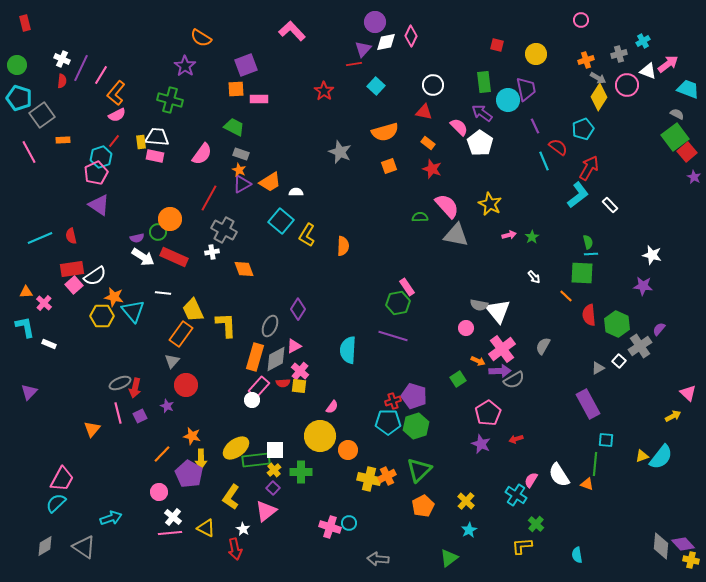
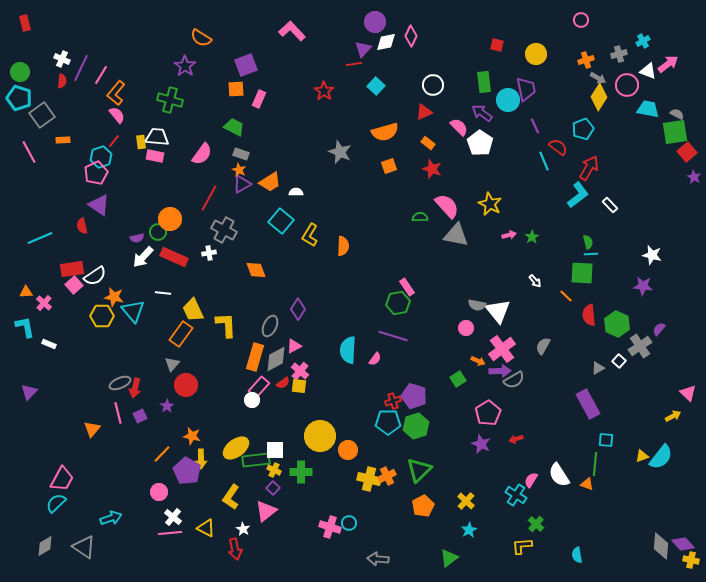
green circle at (17, 65): moved 3 px right, 7 px down
cyan trapezoid at (688, 89): moved 40 px left, 20 px down; rotated 10 degrees counterclockwise
pink rectangle at (259, 99): rotated 66 degrees counterclockwise
red triangle at (424, 112): rotated 36 degrees counterclockwise
pink semicircle at (117, 115): rotated 102 degrees counterclockwise
green square at (675, 137): moved 5 px up; rotated 28 degrees clockwise
yellow L-shape at (307, 235): moved 3 px right
red semicircle at (71, 236): moved 11 px right, 10 px up
white cross at (212, 252): moved 3 px left, 1 px down
white arrow at (143, 257): rotated 100 degrees clockwise
orange diamond at (244, 269): moved 12 px right, 1 px down
white arrow at (534, 277): moved 1 px right, 4 px down
gray semicircle at (479, 305): moved 2 px left
gray triangle at (172, 361): moved 3 px down
red semicircle at (283, 383): rotated 32 degrees counterclockwise
purple star at (167, 406): rotated 16 degrees clockwise
pink semicircle at (332, 407): moved 43 px right, 48 px up
yellow cross at (274, 470): rotated 24 degrees counterclockwise
purple pentagon at (189, 474): moved 2 px left, 3 px up
